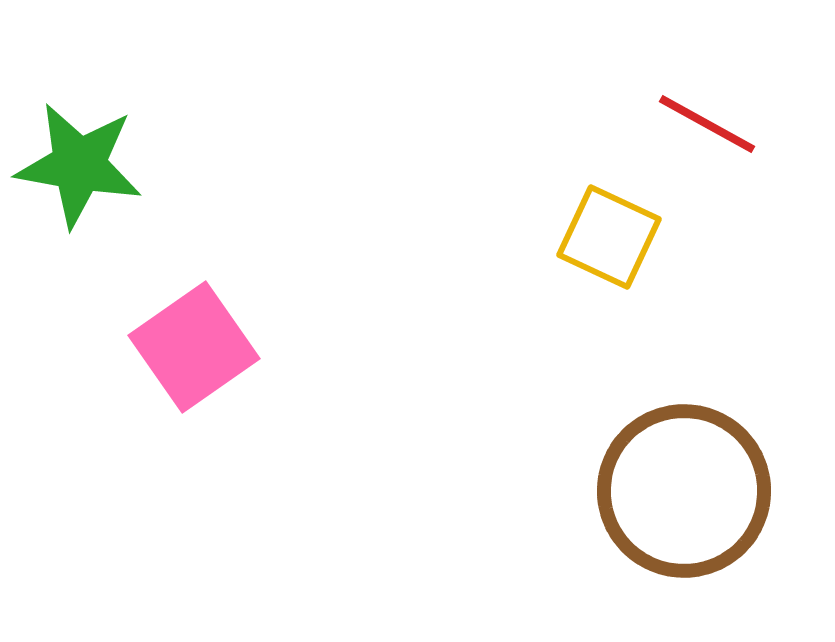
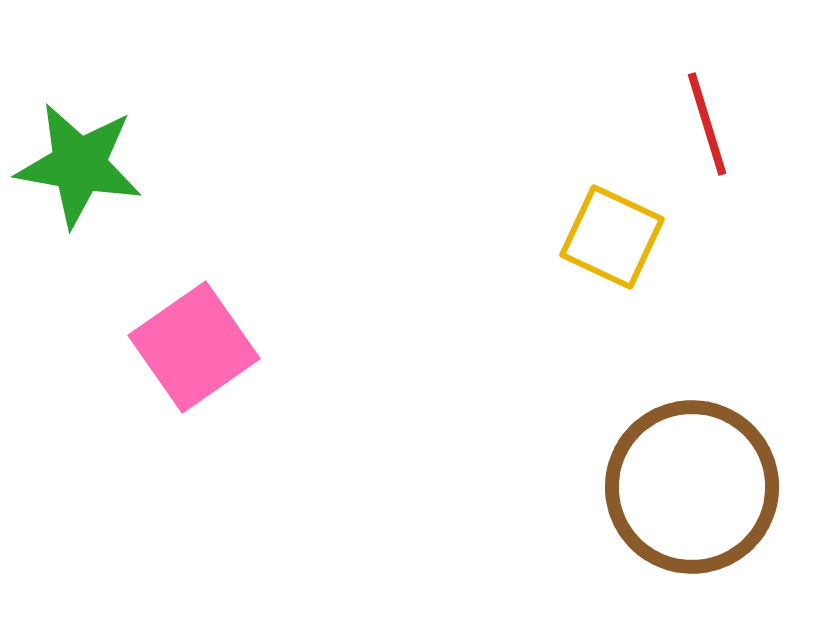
red line: rotated 44 degrees clockwise
yellow square: moved 3 px right
brown circle: moved 8 px right, 4 px up
